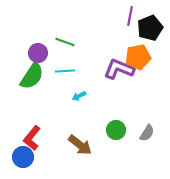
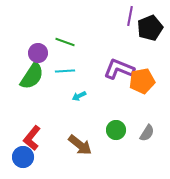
orange pentagon: moved 4 px right, 24 px down
